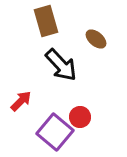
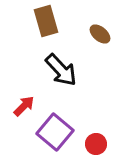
brown ellipse: moved 4 px right, 5 px up
black arrow: moved 5 px down
red arrow: moved 3 px right, 5 px down
red circle: moved 16 px right, 27 px down
